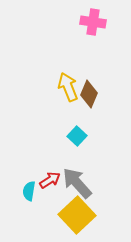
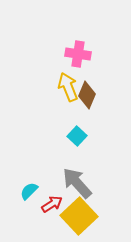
pink cross: moved 15 px left, 32 px down
brown diamond: moved 2 px left, 1 px down
red arrow: moved 2 px right, 24 px down
cyan semicircle: rotated 36 degrees clockwise
yellow square: moved 2 px right, 1 px down
